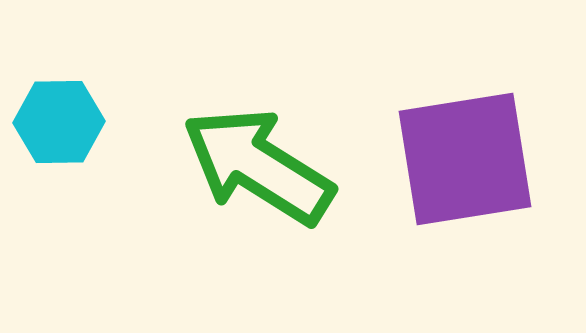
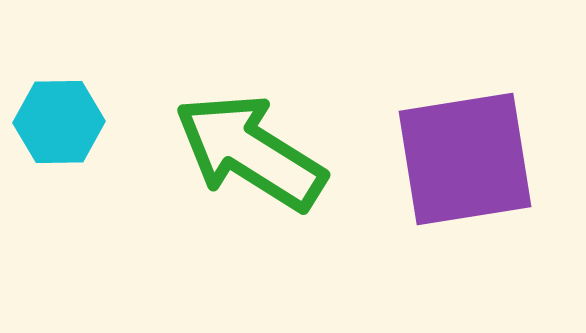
green arrow: moved 8 px left, 14 px up
